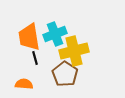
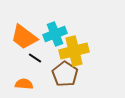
orange trapezoid: moved 5 px left; rotated 44 degrees counterclockwise
black line: rotated 40 degrees counterclockwise
